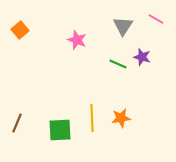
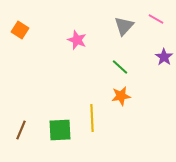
gray triangle: moved 1 px right; rotated 10 degrees clockwise
orange square: rotated 18 degrees counterclockwise
purple star: moved 22 px right; rotated 18 degrees clockwise
green line: moved 2 px right, 3 px down; rotated 18 degrees clockwise
orange star: moved 22 px up
brown line: moved 4 px right, 7 px down
